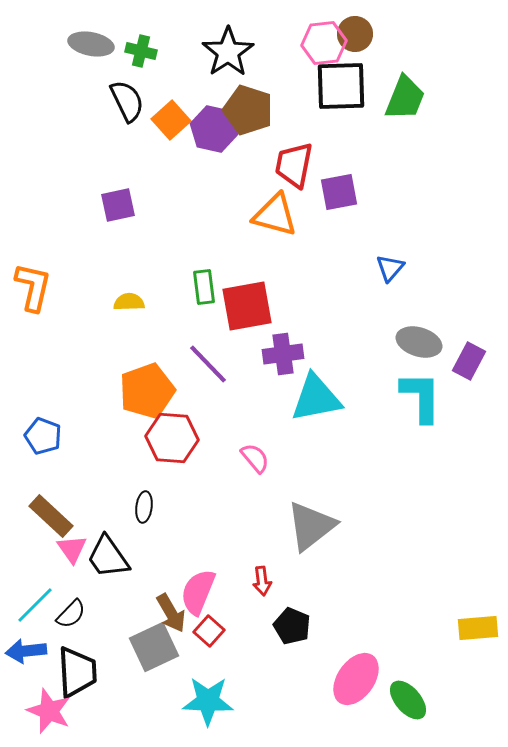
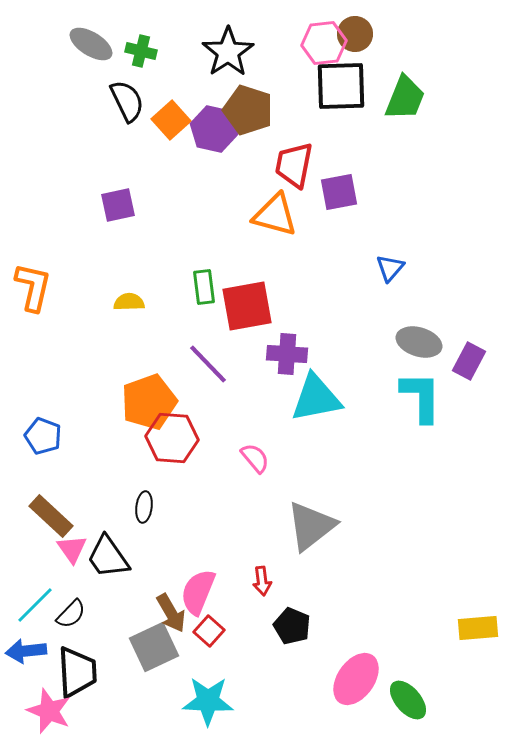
gray ellipse at (91, 44): rotated 21 degrees clockwise
purple cross at (283, 354): moved 4 px right; rotated 12 degrees clockwise
orange pentagon at (147, 391): moved 2 px right, 11 px down
